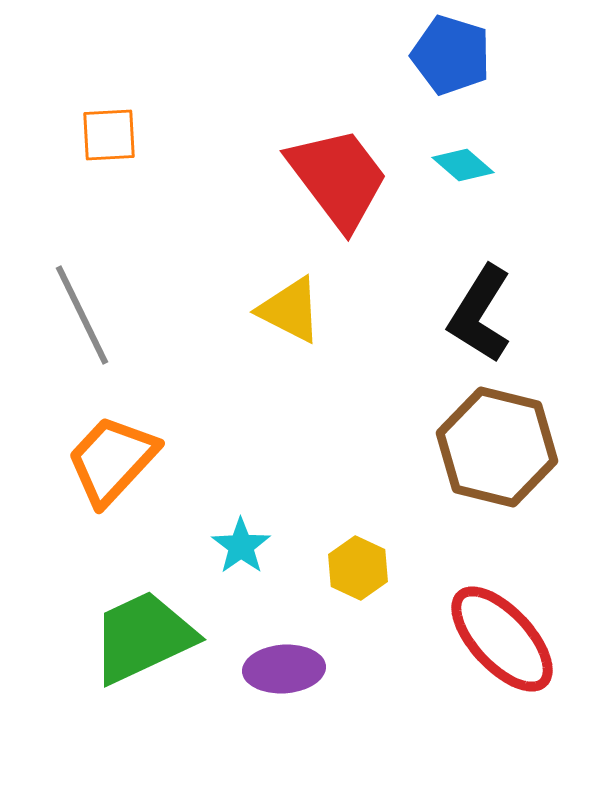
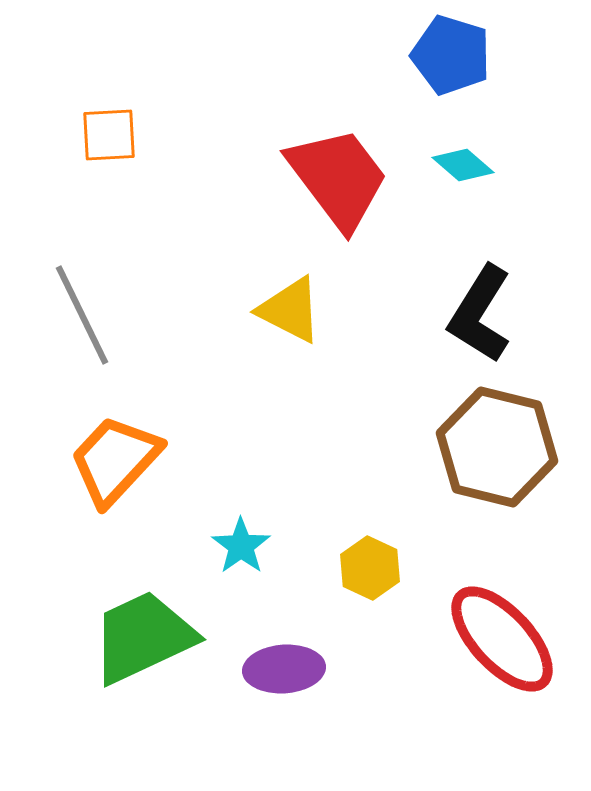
orange trapezoid: moved 3 px right
yellow hexagon: moved 12 px right
